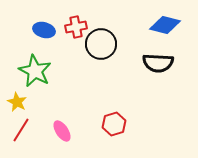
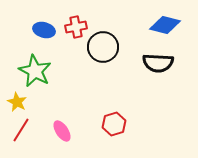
black circle: moved 2 px right, 3 px down
